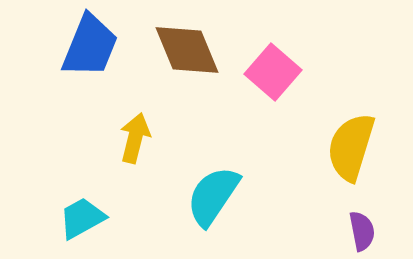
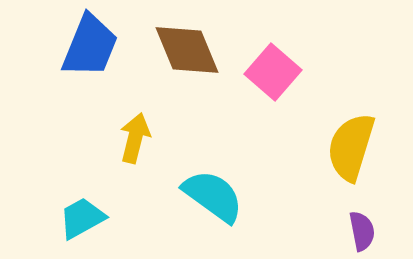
cyan semicircle: rotated 92 degrees clockwise
